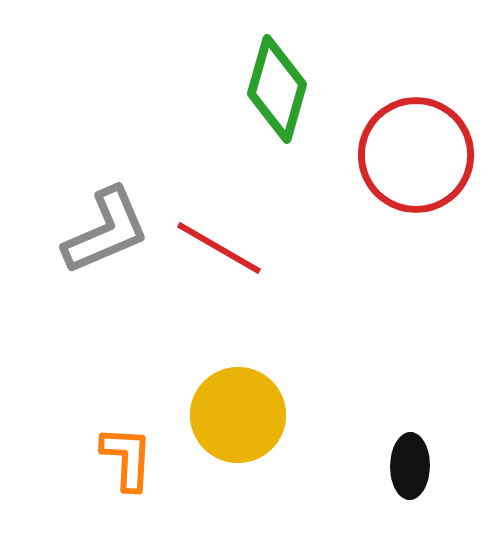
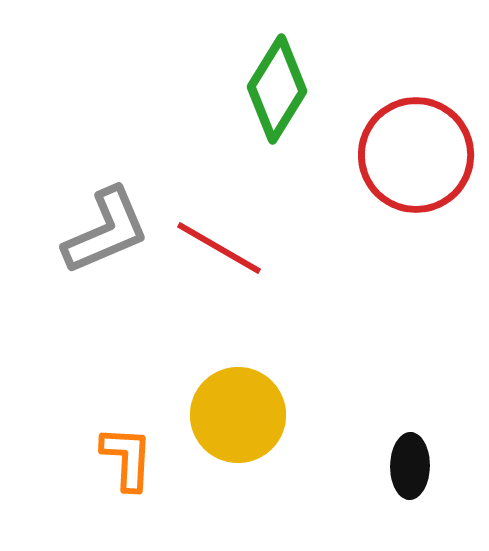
green diamond: rotated 16 degrees clockwise
